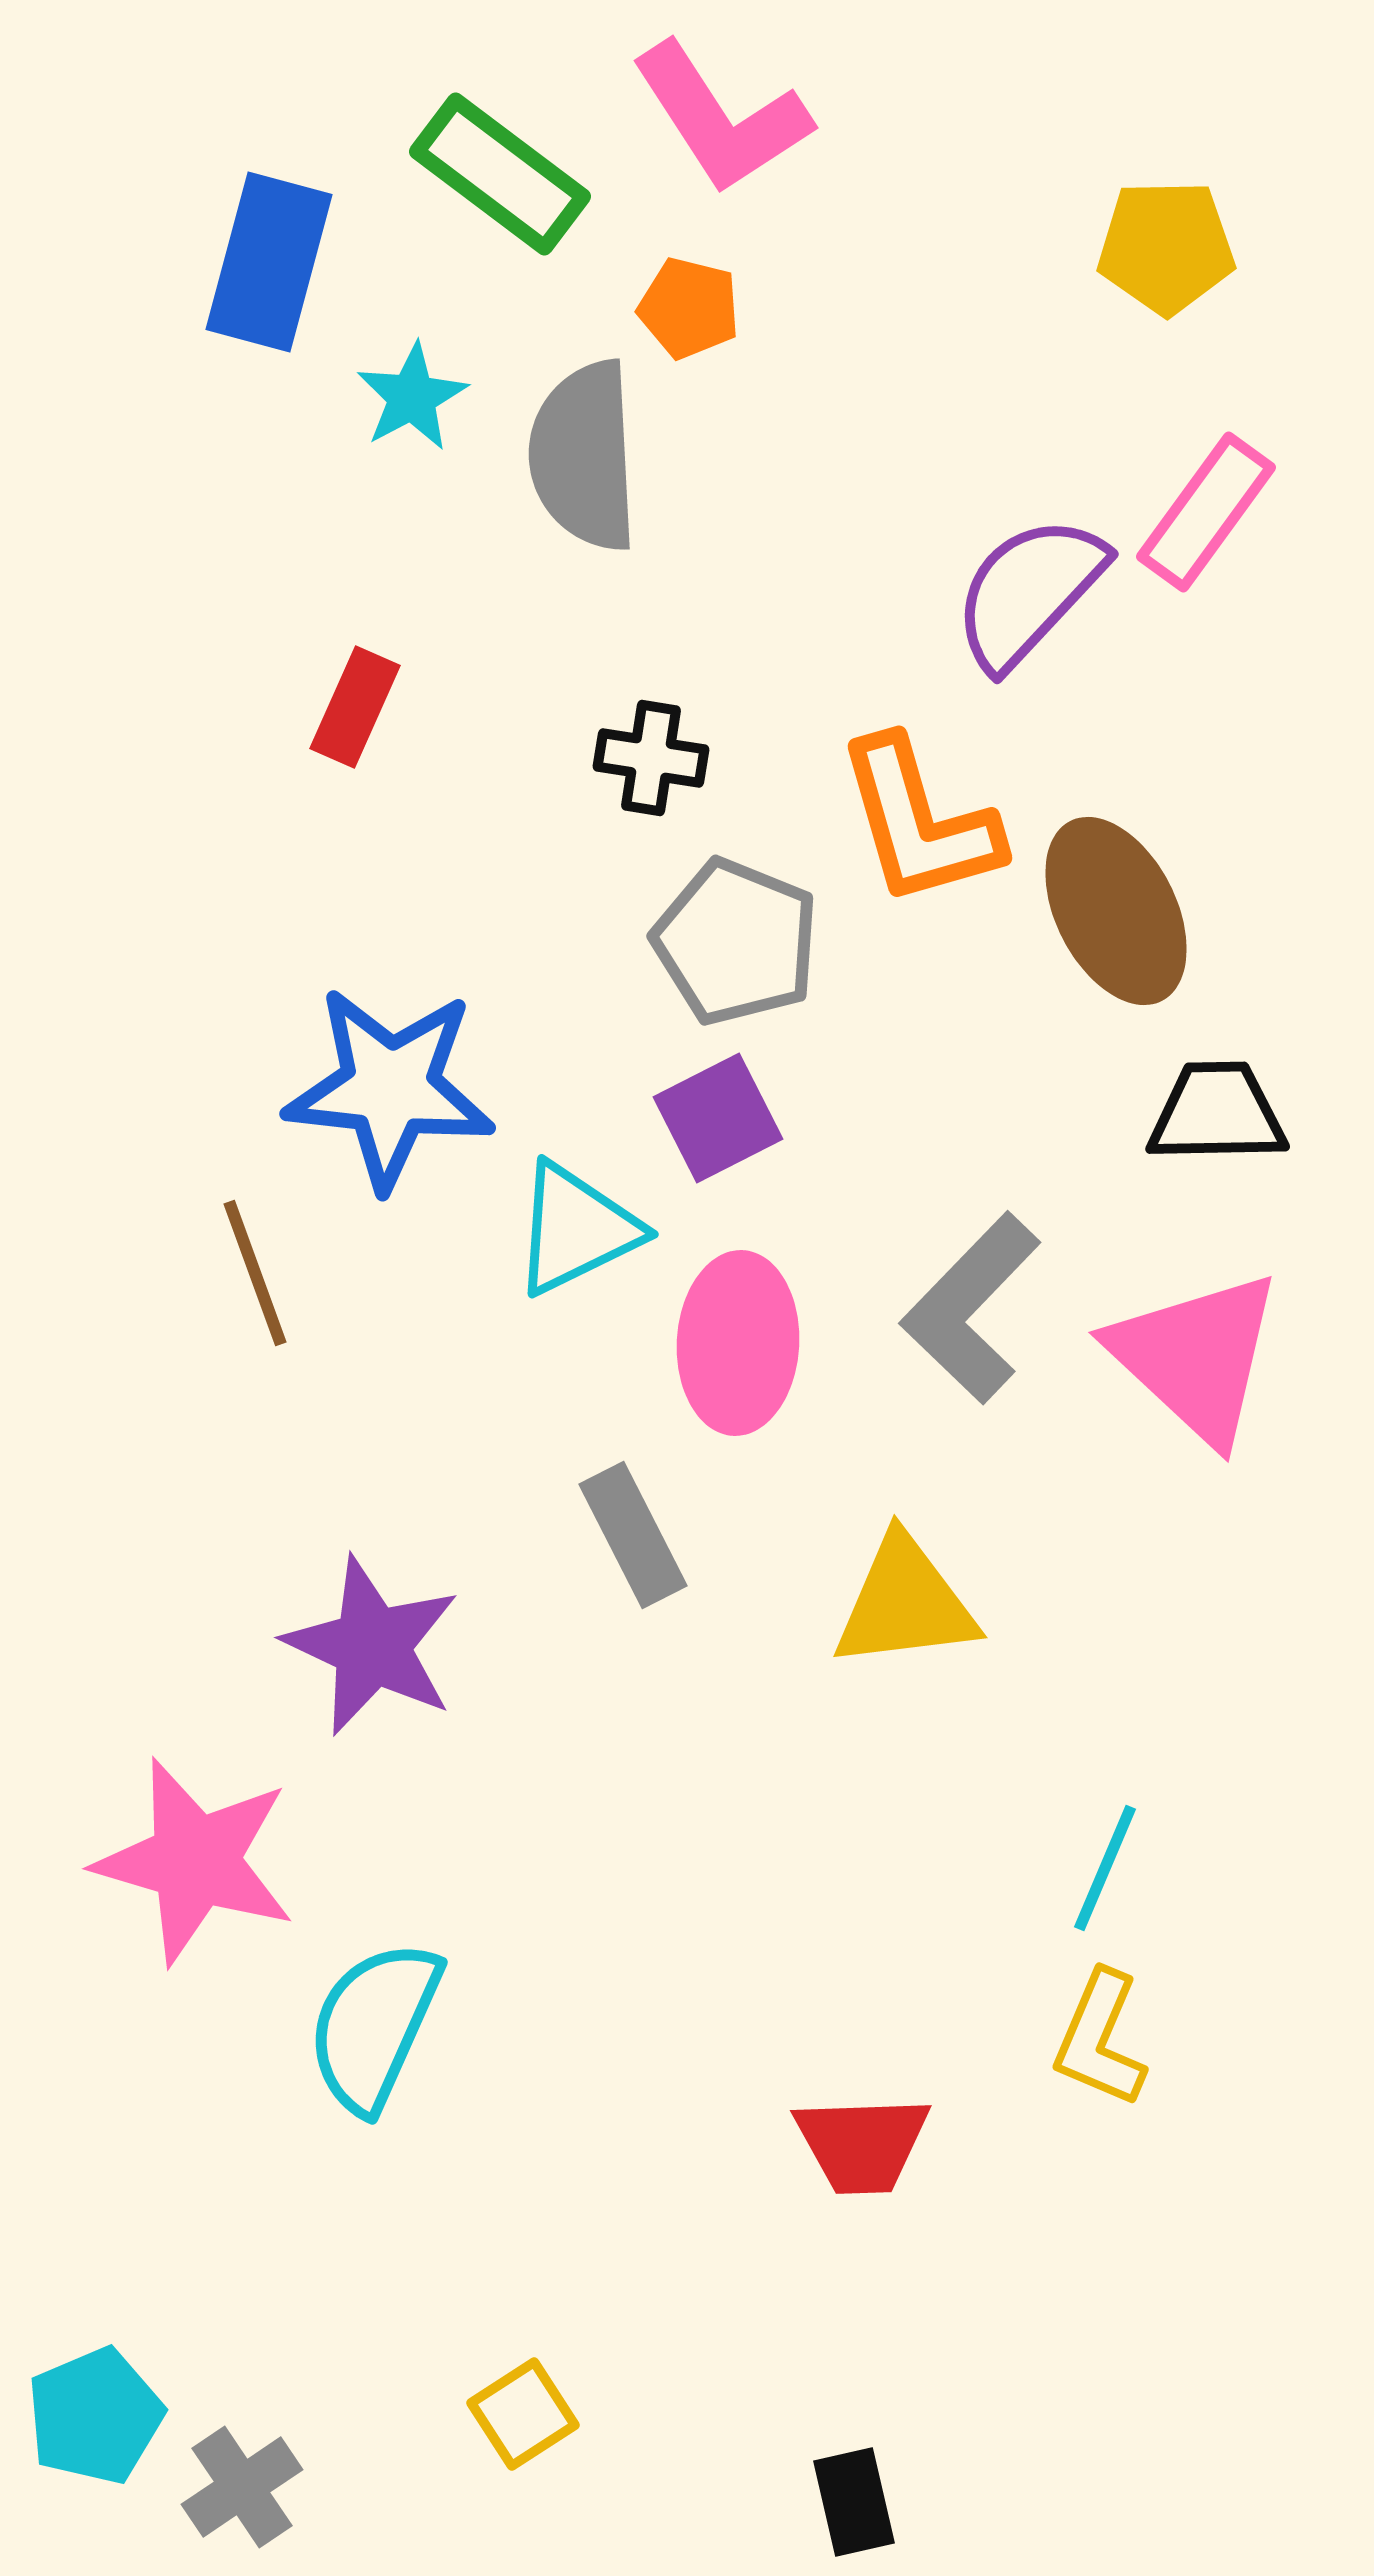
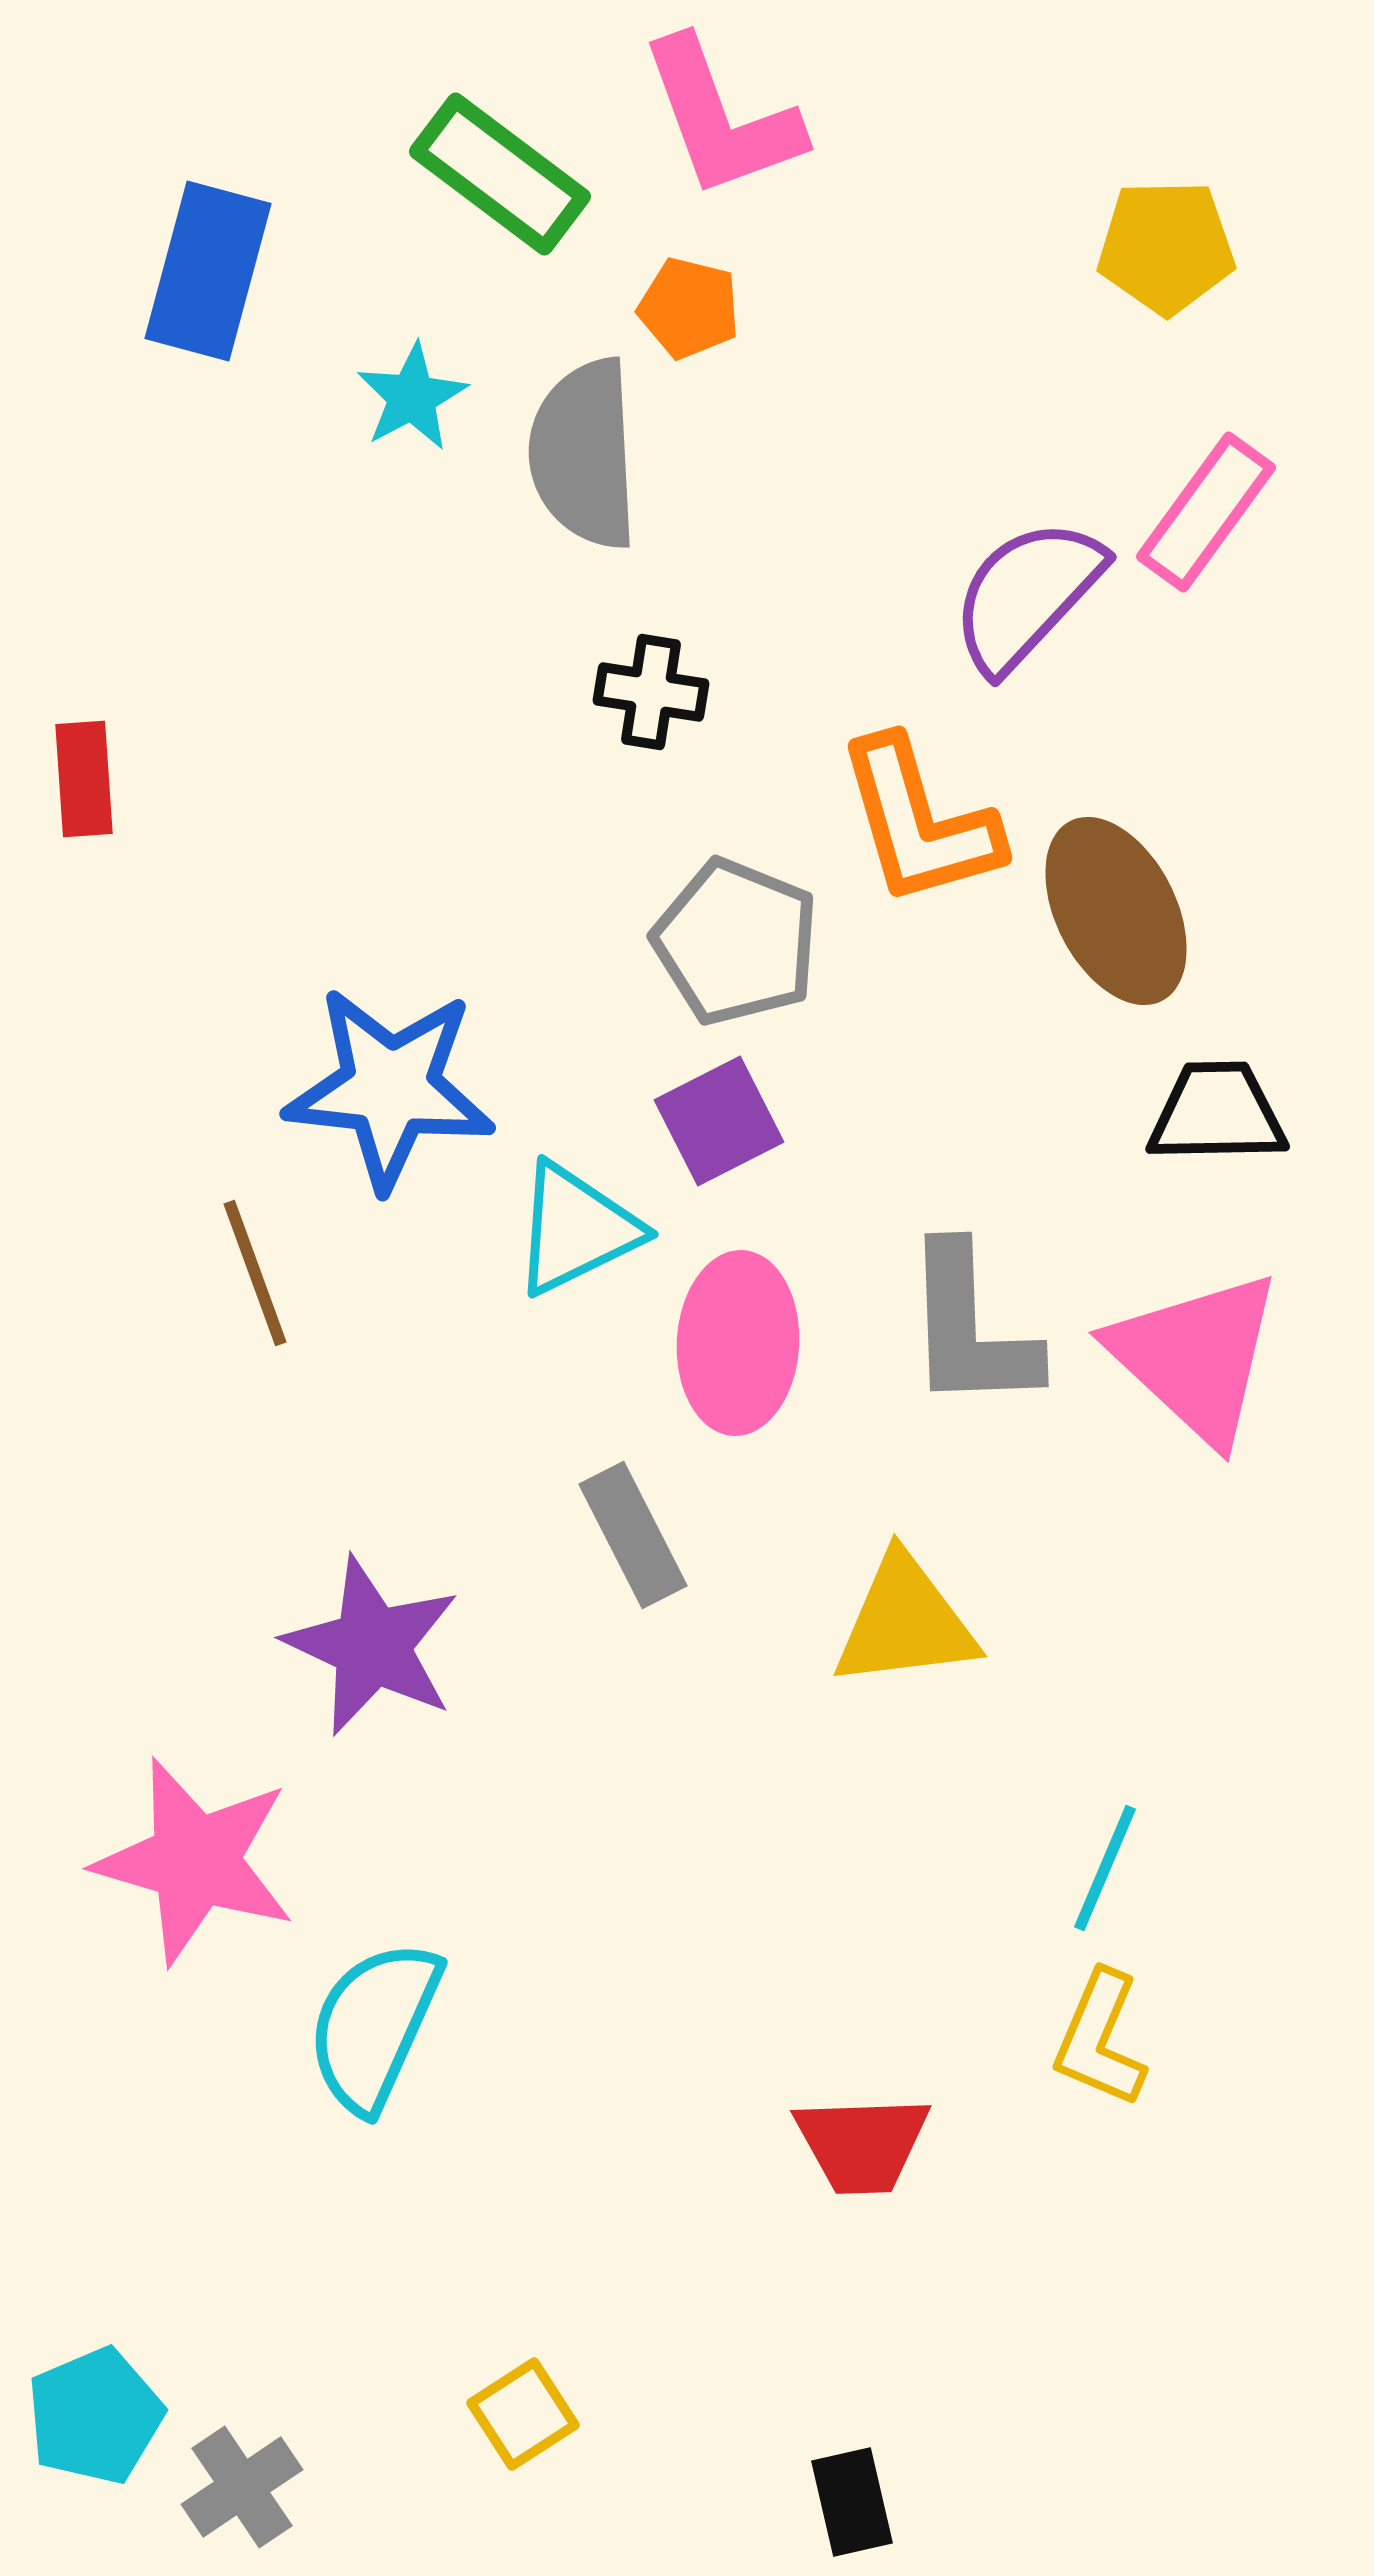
pink L-shape: rotated 13 degrees clockwise
blue rectangle: moved 61 px left, 9 px down
gray semicircle: moved 2 px up
purple semicircle: moved 2 px left, 3 px down
red rectangle: moved 271 px left, 72 px down; rotated 28 degrees counterclockwise
black cross: moved 66 px up
purple square: moved 1 px right, 3 px down
gray L-shape: moved 1 px left, 20 px down; rotated 46 degrees counterclockwise
yellow triangle: moved 19 px down
black rectangle: moved 2 px left
